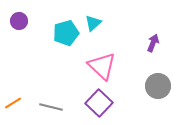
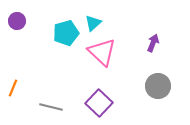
purple circle: moved 2 px left
pink triangle: moved 14 px up
orange line: moved 15 px up; rotated 36 degrees counterclockwise
